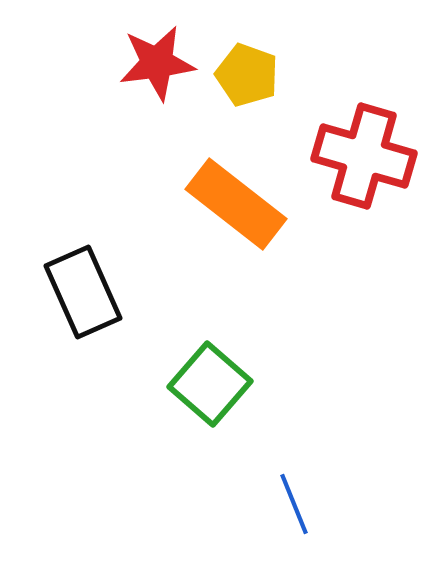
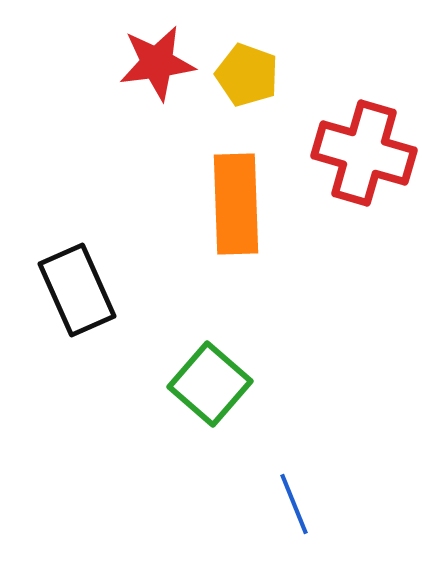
red cross: moved 3 px up
orange rectangle: rotated 50 degrees clockwise
black rectangle: moved 6 px left, 2 px up
